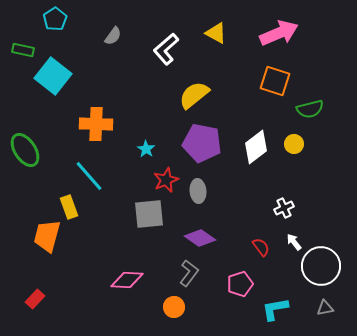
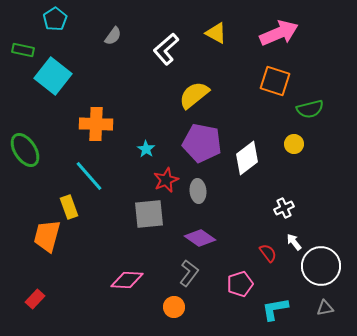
white diamond: moved 9 px left, 11 px down
red semicircle: moved 7 px right, 6 px down
